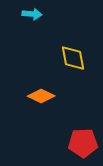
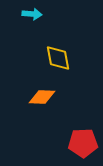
yellow diamond: moved 15 px left
orange diamond: moved 1 px right, 1 px down; rotated 24 degrees counterclockwise
